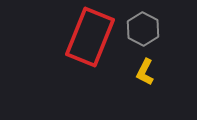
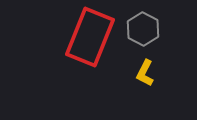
yellow L-shape: moved 1 px down
